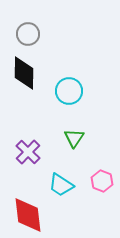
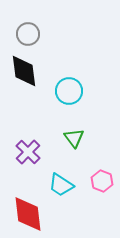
black diamond: moved 2 px up; rotated 8 degrees counterclockwise
green triangle: rotated 10 degrees counterclockwise
red diamond: moved 1 px up
